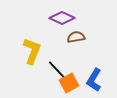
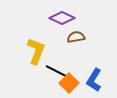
yellow L-shape: moved 4 px right
black line: moved 1 px left, 1 px down; rotated 20 degrees counterclockwise
orange square: rotated 18 degrees counterclockwise
